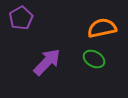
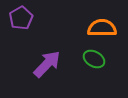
orange semicircle: rotated 12 degrees clockwise
purple arrow: moved 2 px down
